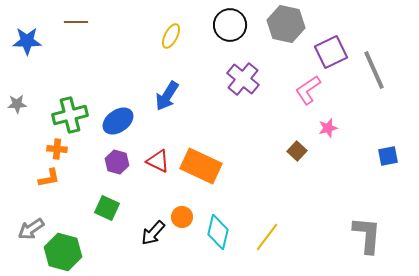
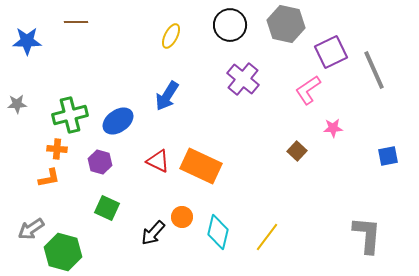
pink star: moved 5 px right; rotated 12 degrees clockwise
purple hexagon: moved 17 px left
